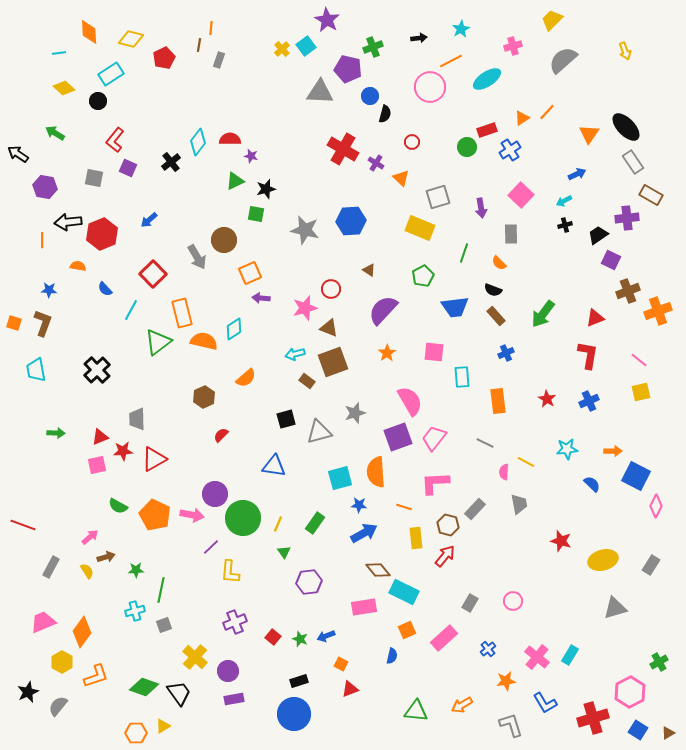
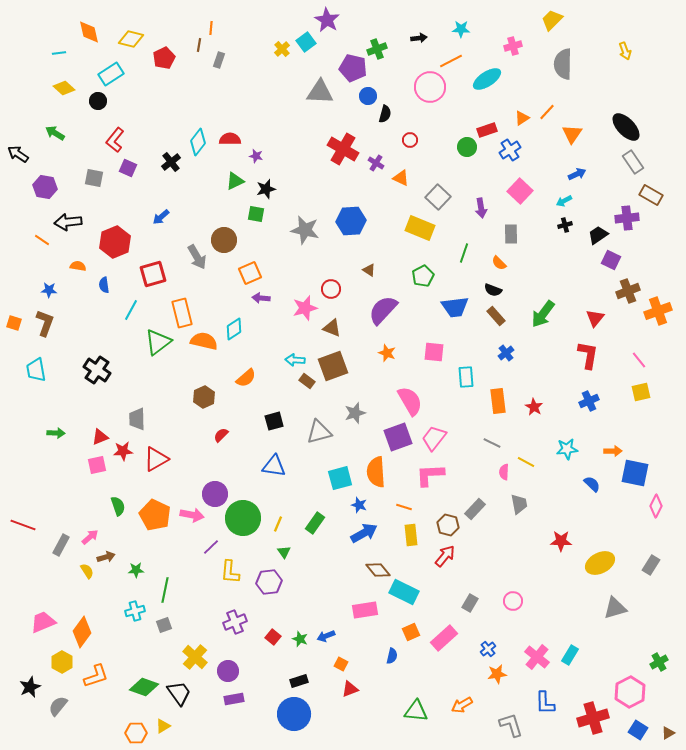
cyan star at (461, 29): rotated 30 degrees clockwise
orange diamond at (89, 32): rotated 10 degrees counterclockwise
cyan square at (306, 46): moved 4 px up
green cross at (373, 47): moved 4 px right, 2 px down
gray semicircle at (563, 60): moved 4 px down; rotated 48 degrees counterclockwise
purple pentagon at (348, 69): moved 5 px right, 1 px up
blue circle at (370, 96): moved 2 px left
orange triangle at (589, 134): moved 17 px left
red circle at (412, 142): moved 2 px left, 2 px up
purple star at (251, 156): moved 5 px right
orange triangle at (401, 178): rotated 18 degrees counterclockwise
pink square at (521, 195): moved 1 px left, 4 px up
gray square at (438, 197): rotated 30 degrees counterclockwise
blue arrow at (149, 220): moved 12 px right, 3 px up
red hexagon at (102, 234): moved 13 px right, 8 px down
orange line at (42, 240): rotated 56 degrees counterclockwise
red square at (153, 274): rotated 28 degrees clockwise
blue semicircle at (105, 289): moved 1 px left, 4 px up; rotated 35 degrees clockwise
red triangle at (595, 318): rotated 30 degrees counterclockwise
brown L-shape at (43, 323): moved 2 px right
brown triangle at (329, 328): moved 3 px right
orange star at (387, 353): rotated 18 degrees counterclockwise
blue cross at (506, 353): rotated 14 degrees counterclockwise
cyan arrow at (295, 354): moved 6 px down; rotated 18 degrees clockwise
pink line at (639, 360): rotated 12 degrees clockwise
brown square at (333, 362): moved 4 px down
black cross at (97, 370): rotated 12 degrees counterclockwise
cyan rectangle at (462, 377): moved 4 px right
red star at (547, 399): moved 13 px left, 8 px down
black square at (286, 419): moved 12 px left, 2 px down
gray line at (485, 443): moved 7 px right
red triangle at (154, 459): moved 2 px right
blue square at (636, 476): moved 1 px left, 3 px up; rotated 16 degrees counterclockwise
pink L-shape at (435, 483): moved 5 px left, 8 px up
blue star at (359, 505): rotated 14 degrees clockwise
green semicircle at (118, 506): rotated 138 degrees counterclockwise
yellow rectangle at (416, 538): moved 5 px left, 3 px up
red star at (561, 541): rotated 15 degrees counterclockwise
yellow ellipse at (603, 560): moved 3 px left, 3 px down; rotated 12 degrees counterclockwise
gray rectangle at (51, 567): moved 10 px right, 22 px up
purple hexagon at (309, 582): moved 40 px left
green line at (161, 590): moved 4 px right
pink rectangle at (364, 607): moved 1 px right, 3 px down
orange square at (407, 630): moved 4 px right, 2 px down
orange star at (506, 681): moved 9 px left, 7 px up
black star at (28, 692): moved 2 px right, 5 px up
blue L-shape at (545, 703): rotated 30 degrees clockwise
